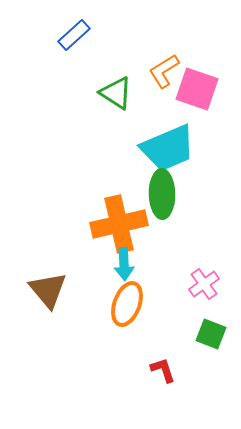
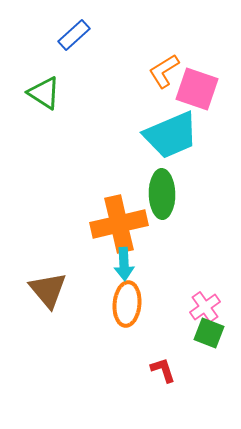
green triangle: moved 72 px left
cyan trapezoid: moved 3 px right, 13 px up
pink cross: moved 1 px right, 23 px down
orange ellipse: rotated 15 degrees counterclockwise
green square: moved 2 px left, 1 px up
